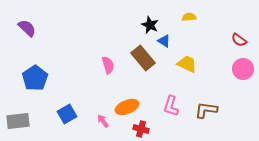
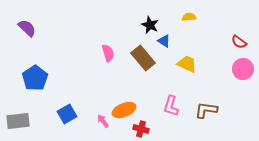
red semicircle: moved 2 px down
pink semicircle: moved 12 px up
orange ellipse: moved 3 px left, 3 px down
